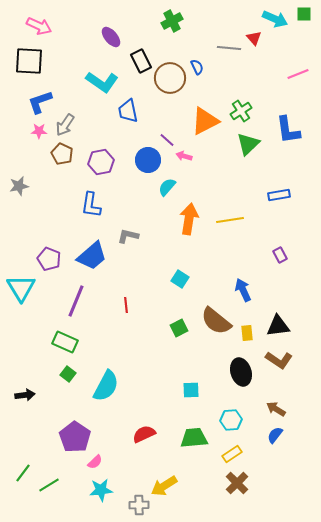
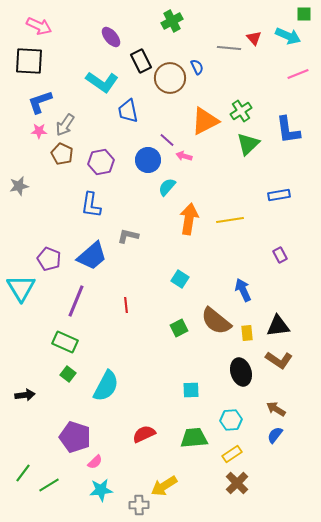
cyan arrow at (275, 19): moved 13 px right, 17 px down
purple pentagon at (75, 437): rotated 16 degrees counterclockwise
